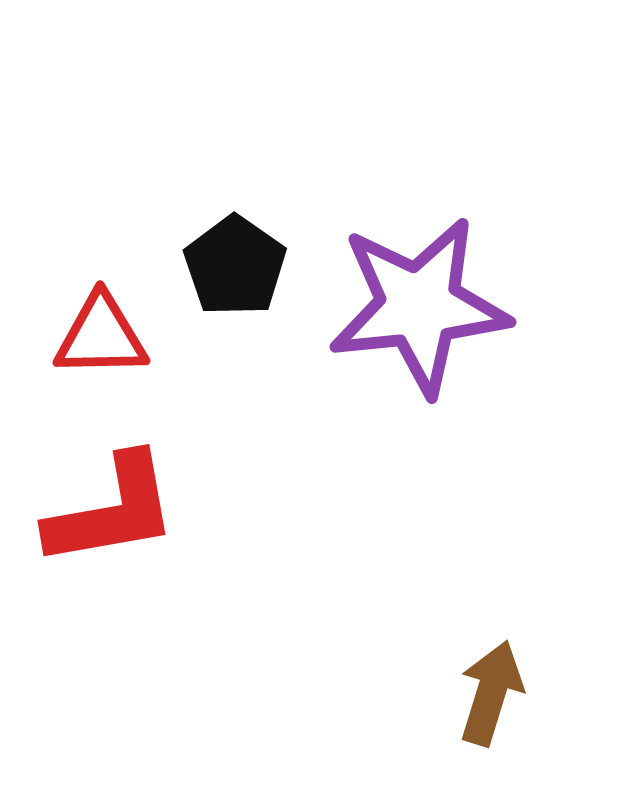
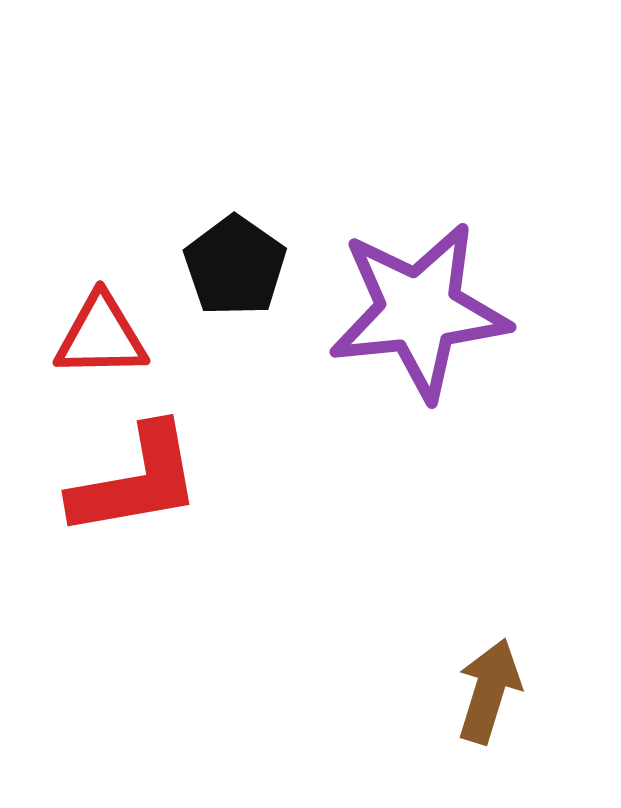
purple star: moved 5 px down
red L-shape: moved 24 px right, 30 px up
brown arrow: moved 2 px left, 2 px up
